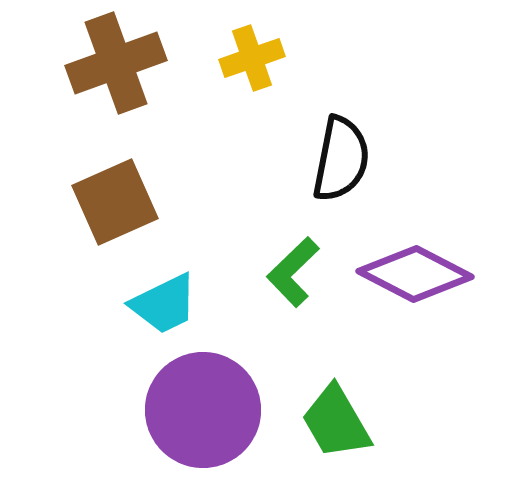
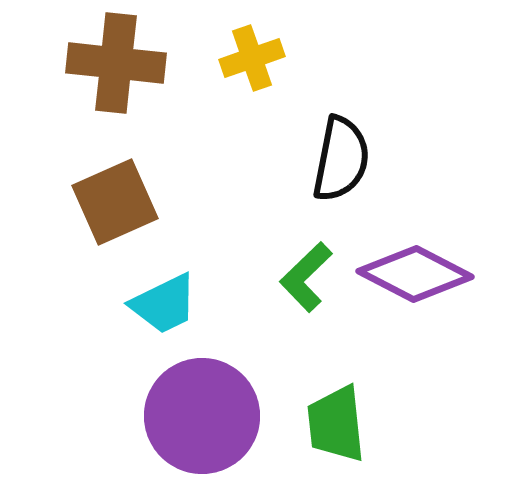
brown cross: rotated 26 degrees clockwise
green L-shape: moved 13 px right, 5 px down
purple circle: moved 1 px left, 6 px down
green trapezoid: moved 2 px down; rotated 24 degrees clockwise
